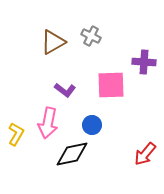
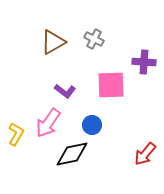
gray cross: moved 3 px right, 3 px down
purple L-shape: moved 1 px down
pink arrow: rotated 24 degrees clockwise
